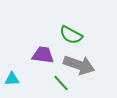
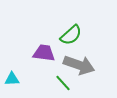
green semicircle: rotated 70 degrees counterclockwise
purple trapezoid: moved 1 px right, 2 px up
green line: moved 2 px right
